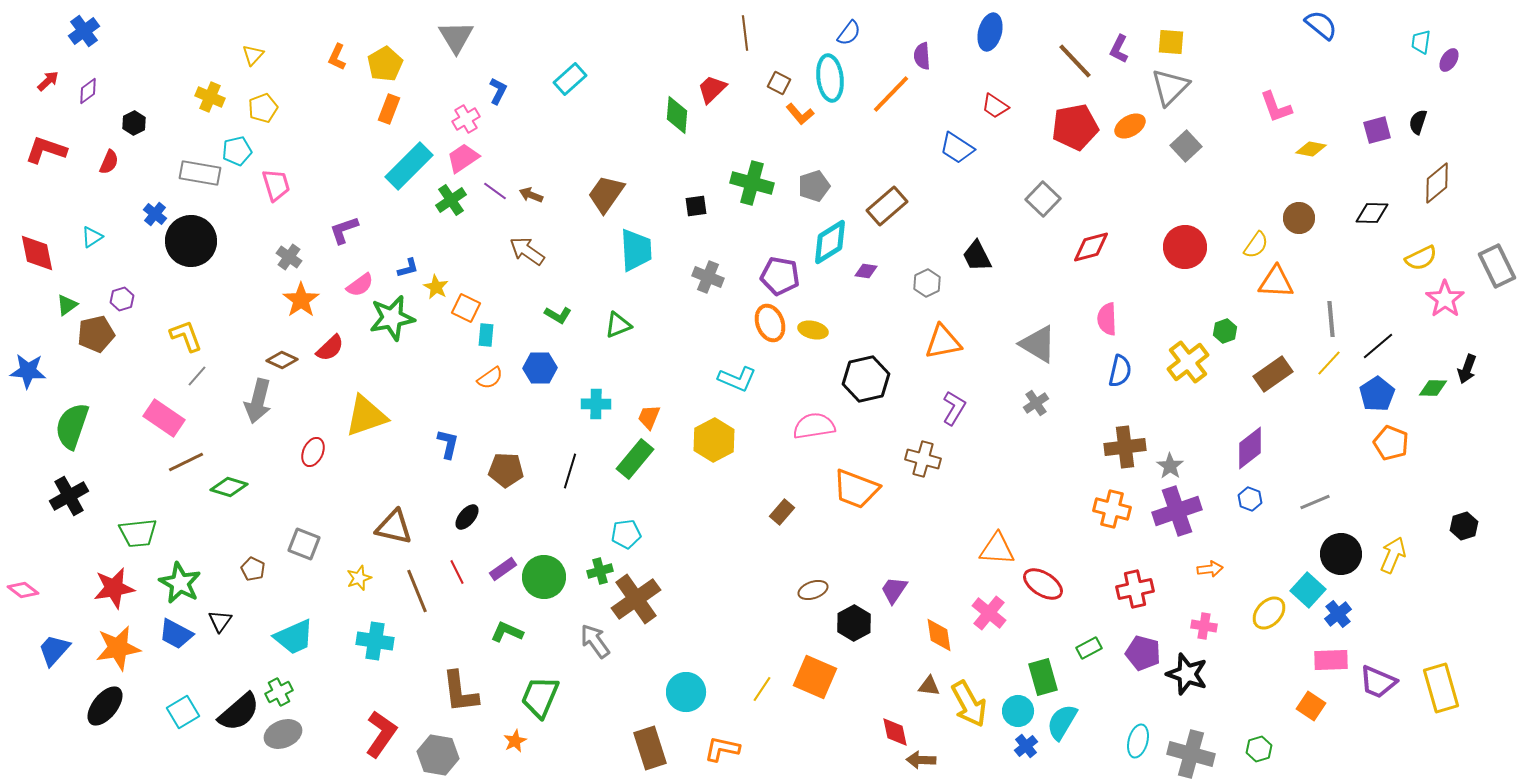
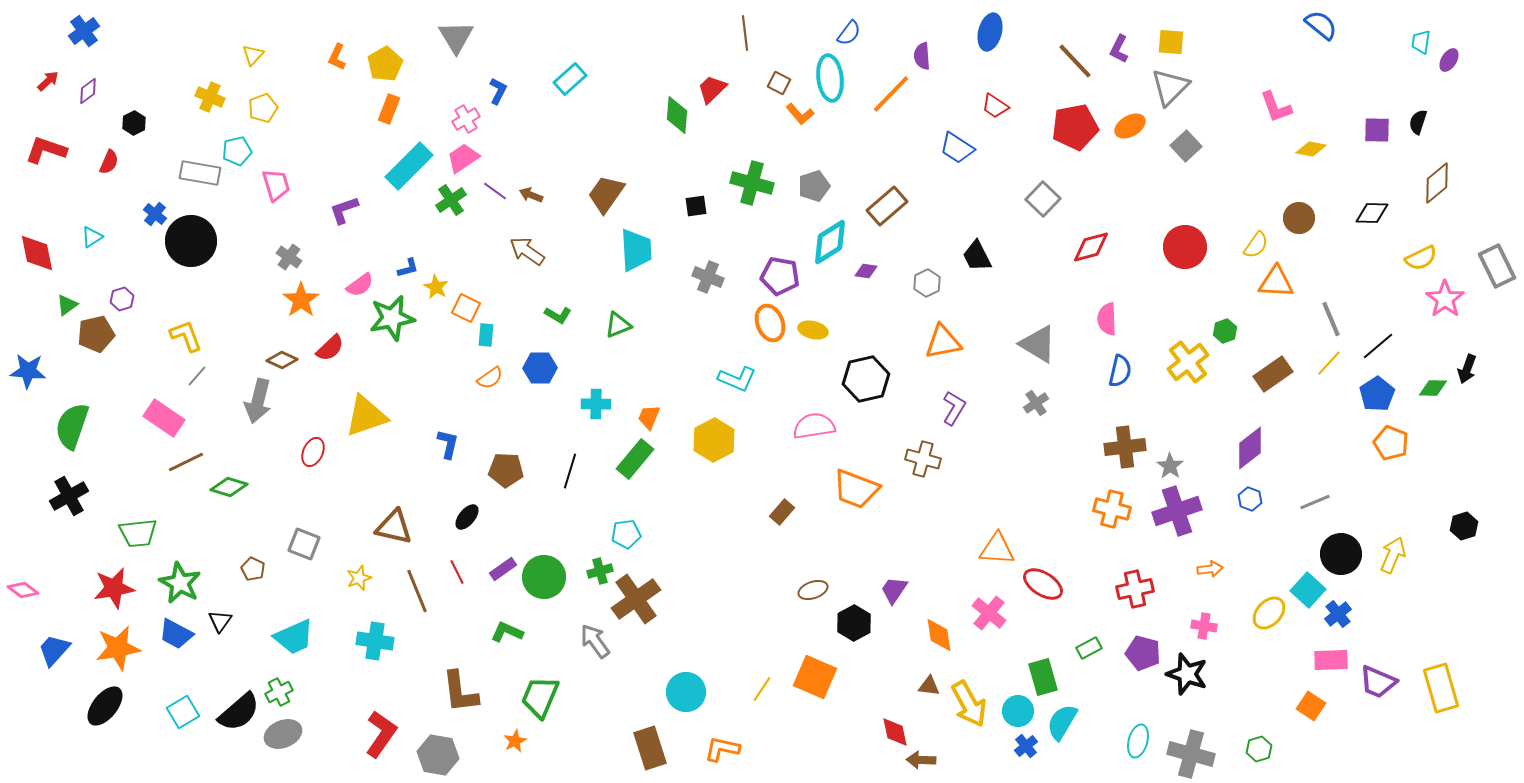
purple square at (1377, 130): rotated 16 degrees clockwise
purple L-shape at (344, 230): moved 20 px up
gray line at (1331, 319): rotated 18 degrees counterclockwise
